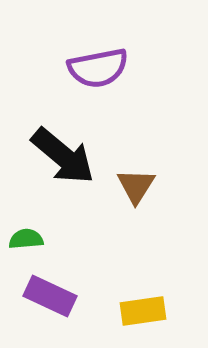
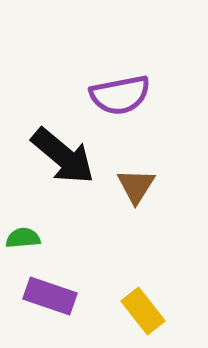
purple semicircle: moved 22 px right, 27 px down
green semicircle: moved 3 px left, 1 px up
purple rectangle: rotated 6 degrees counterclockwise
yellow rectangle: rotated 60 degrees clockwise
